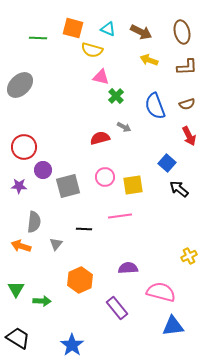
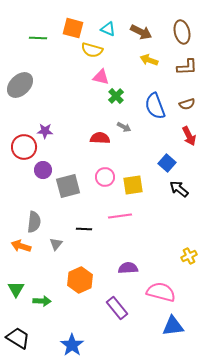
red semicircle: rotated 18 degrees clockwise
purple star: moved 26 px right, 55 px up
